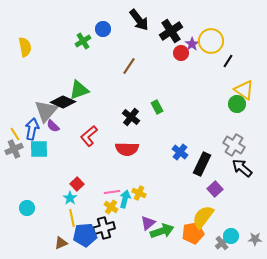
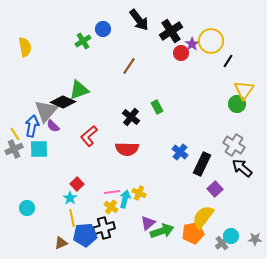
yellow triangle at (244, 90): rotated 30 degrees clockwise
blue arrow at (32, 129): moved 3 px up
